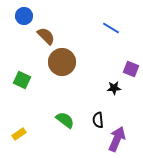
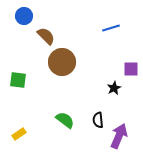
blue line: rotated 48 degrees counterclockwise
purple square: rotated 21 degrees counterclockwise
green square: moved 4 px left; rotated 18 degrees counterclockwise
black star: rotated 24 degrees counterclockwise
purple arrow: moved 2 px right, 3 px up
